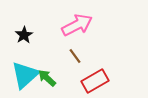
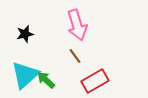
pink arrow: rotated 100 degrees clockwise
black star: moved 1 px right, 1 px up; rotated 18 degrees clockwise
green arrow: moved 1 px left, 2 px down
